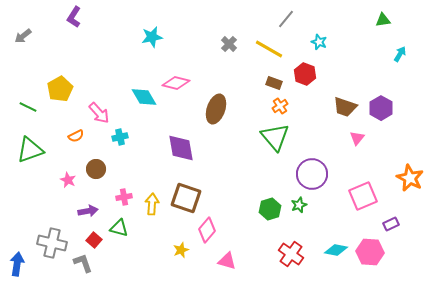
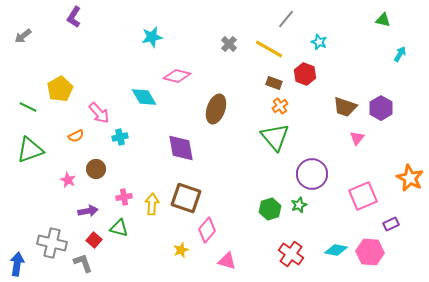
green triangle at (383, 20): rotated 21 degrees clockwise
pink diamond at (176, 83): moved 1 px right, 7 px up
